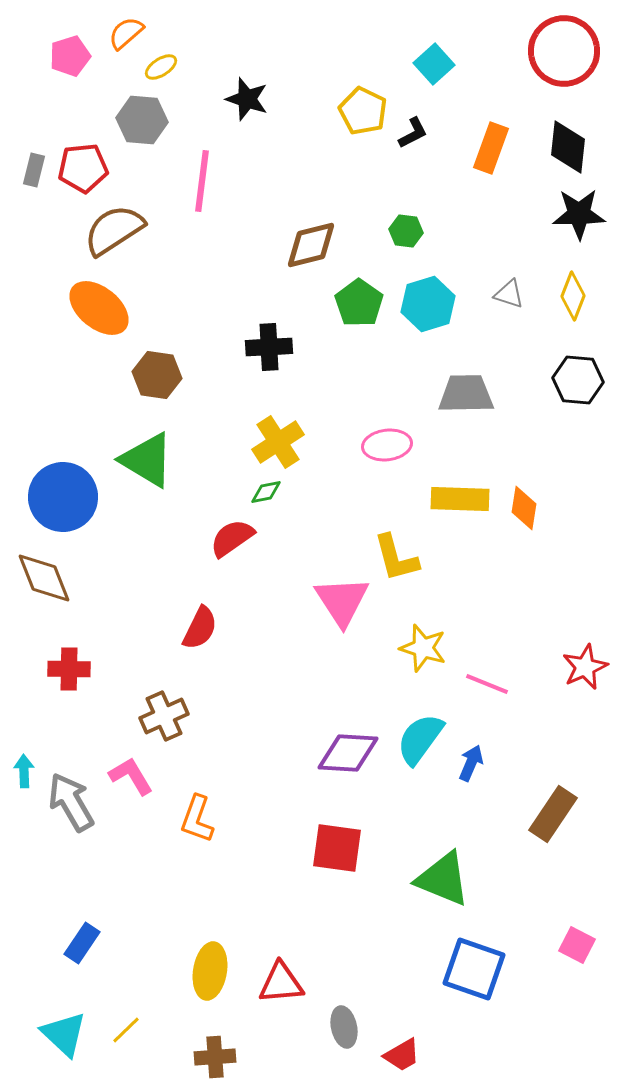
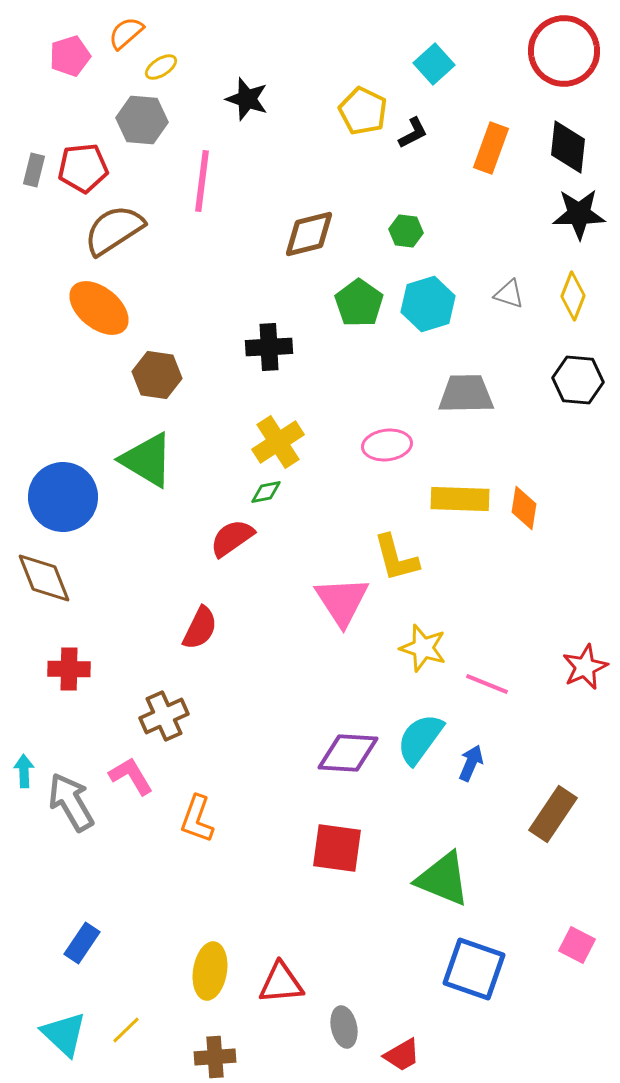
brown diamond at (311, 245): moved 2 px left, 11 px up
